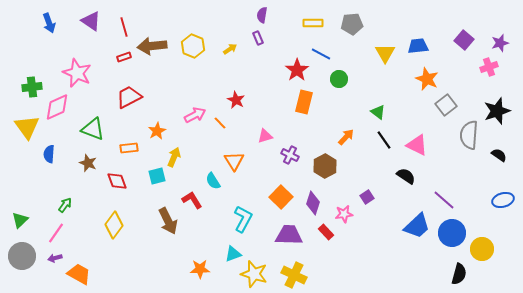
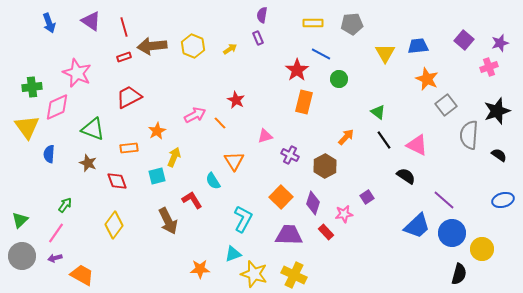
orange trapezoid at (79, 274): moved 3 px right, 1 px down
